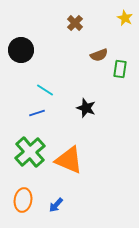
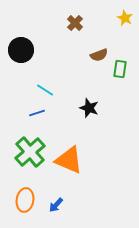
black star: moved 3 px right
orange ellipse: moved 2 px right
